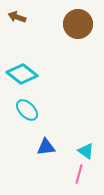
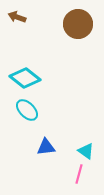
cyan diamond: moved 3 px right, 4 px down
